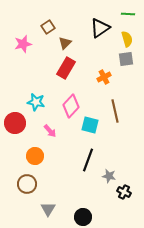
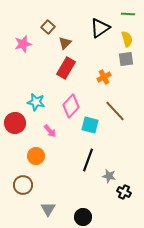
brown square: rotated 16 degrees counterclockwise
brown line: rotated 30 degrees counterclockwise
orange circle: moved 1 px right
brown circle: moved 4 px left, 1 px down
